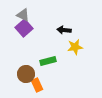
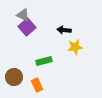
purple square: moved 3 px right, 1 px up
green rectangle: moved 4 px left
brown circle: moved 12 px left, 3 px down
